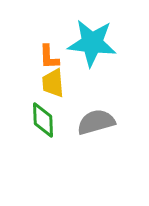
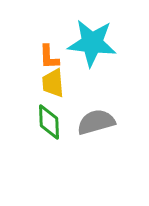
green diamond: moved 6 px right, 2 px down
